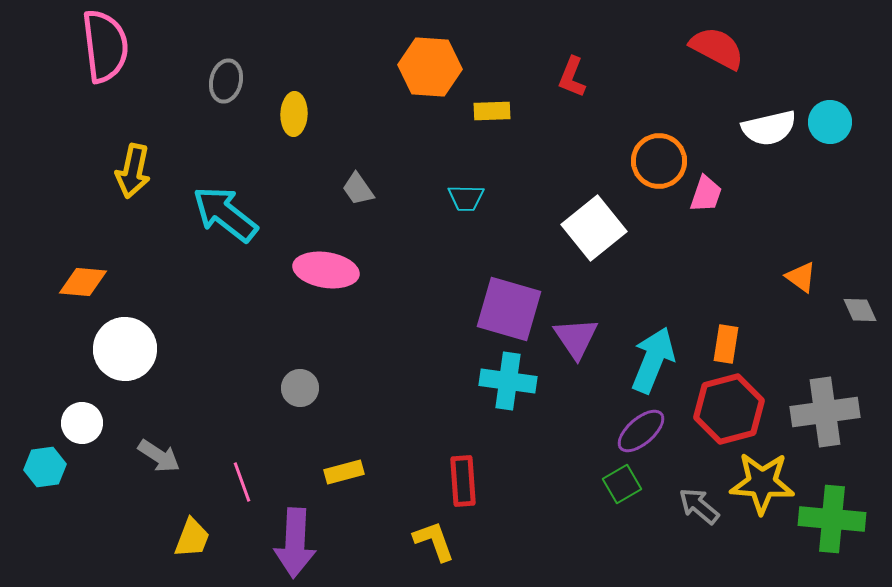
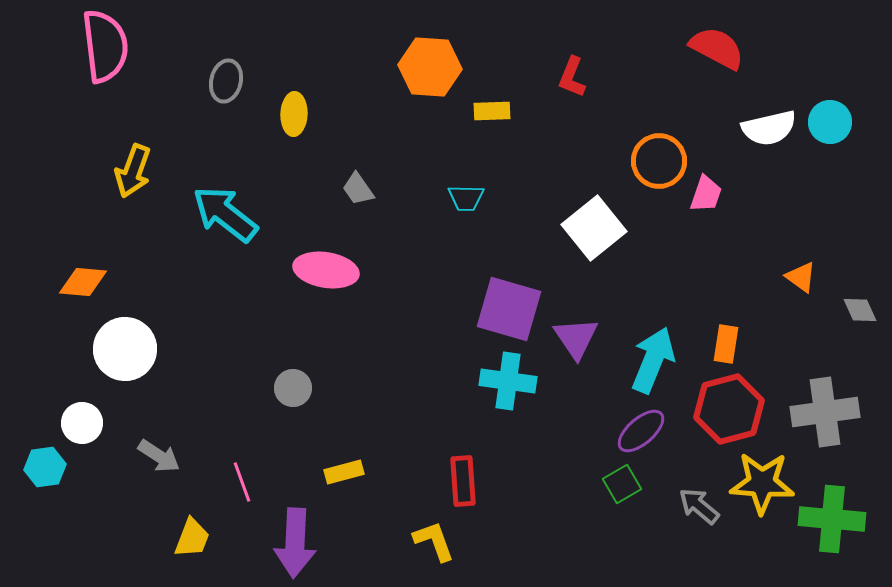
yellow arrow at (133, 171): rotated 8 degrees clockwise
gray circle at (300, 388): moved 7 px left
